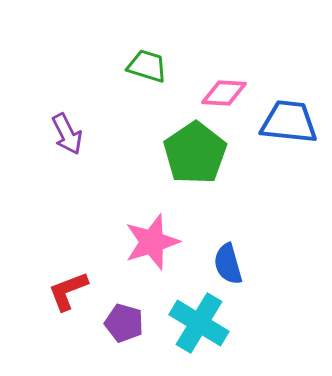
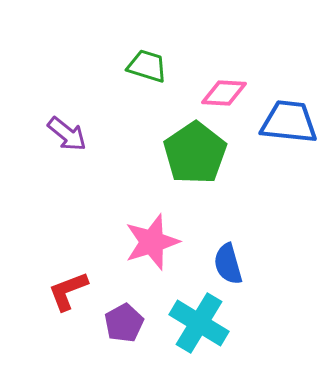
purple arrow: rotated 24 degrees counterclockwise
purple pentagon: rotated 27 degrees clockwise
